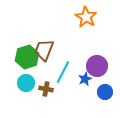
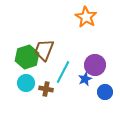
purple circle: moved 2 px left, 1 px up
